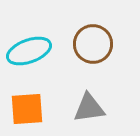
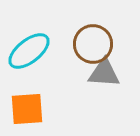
cyan ellipse: rotated 18 degrees counterclockwise
gray triangle: moved 15 px right, 35 px up; rotated 12 degrees clockwise
